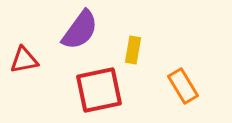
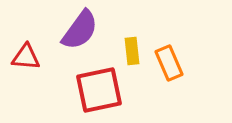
yellow rectangle: moved 1 px left, 1 px down; rotated 16 degrees counterclockwise
red triangle: moved 2 px right, 3 px up; rotated 16 degrees clockwise
orange rectangle: moved 14 px left, 23 px up; rotated 8 degrees clockwise
